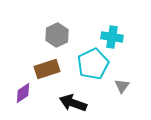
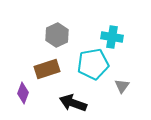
cyan pentagon: rotated 16 degrees clockwise
purple diamond: rotated 35 degrees counterclockwise
